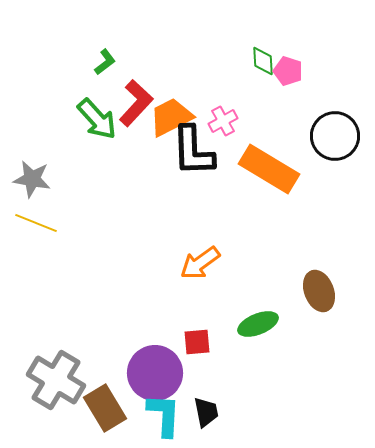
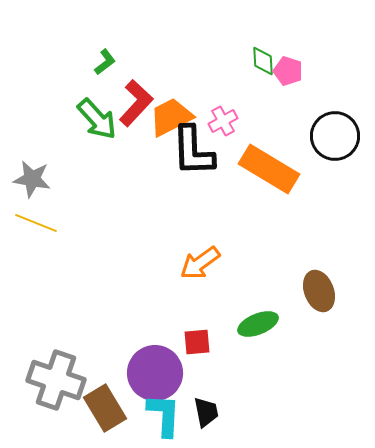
gray cross: rotated 12 degrees counterclockwise
